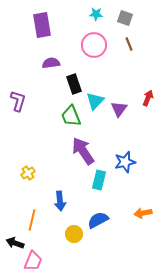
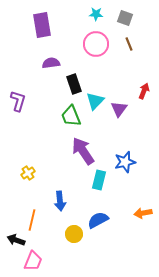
pink circle: moved 2 px right, 1 px up
red arrow: moved 4 px left, 7 px up
black arrow: moved 1 px right, 3 px up
